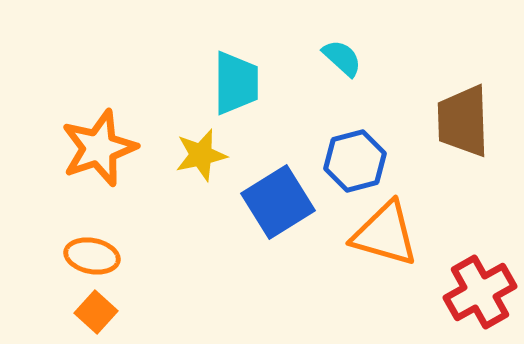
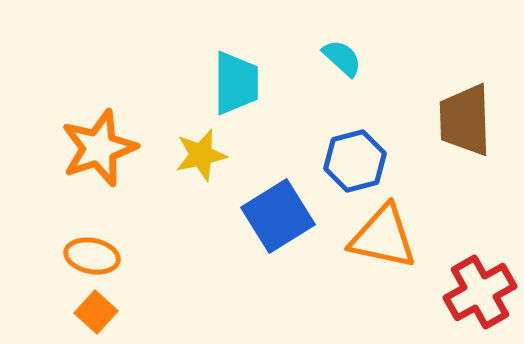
brown trapezoid: moved 2 px right, 1 px up
blue square: moved 14 px down
orange triangle: moved 2 px left, 3 px down; rotated 4 degrees counterclockwise
